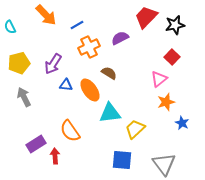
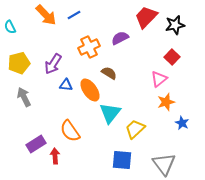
blue line: moved 3 px left, 10 px up
cyan triangle: rotated 45 degrees counterclockwise
